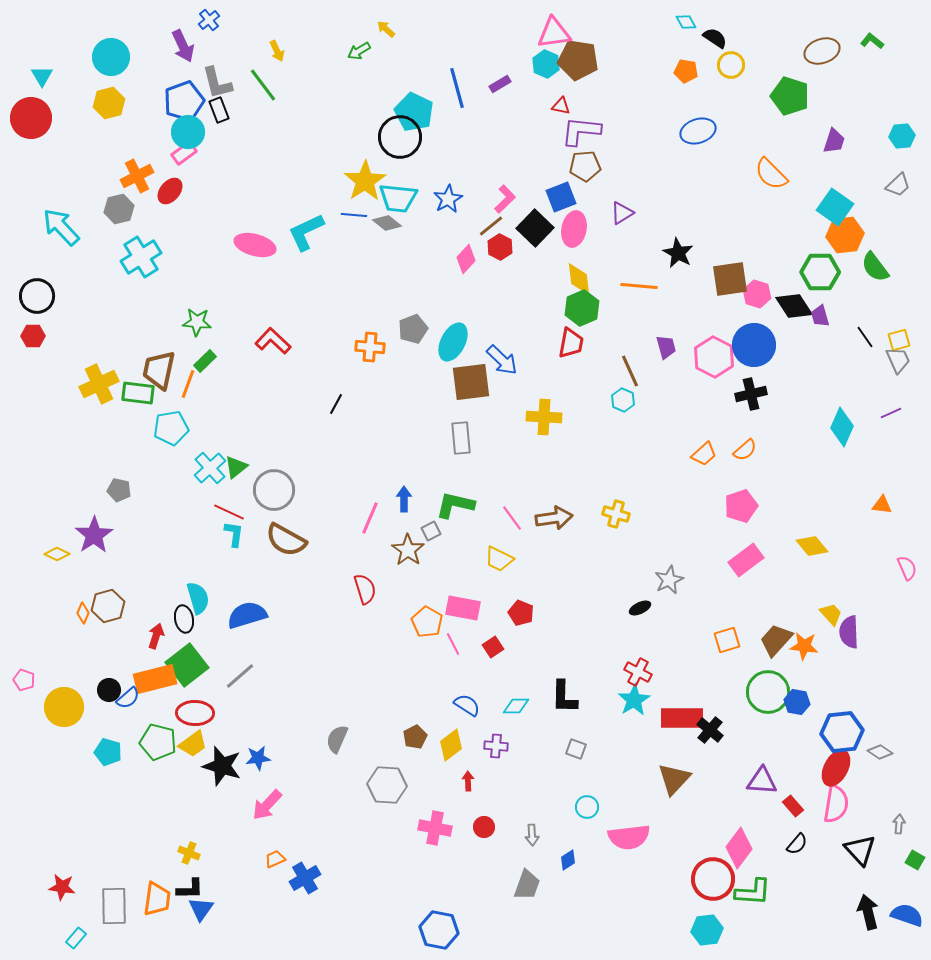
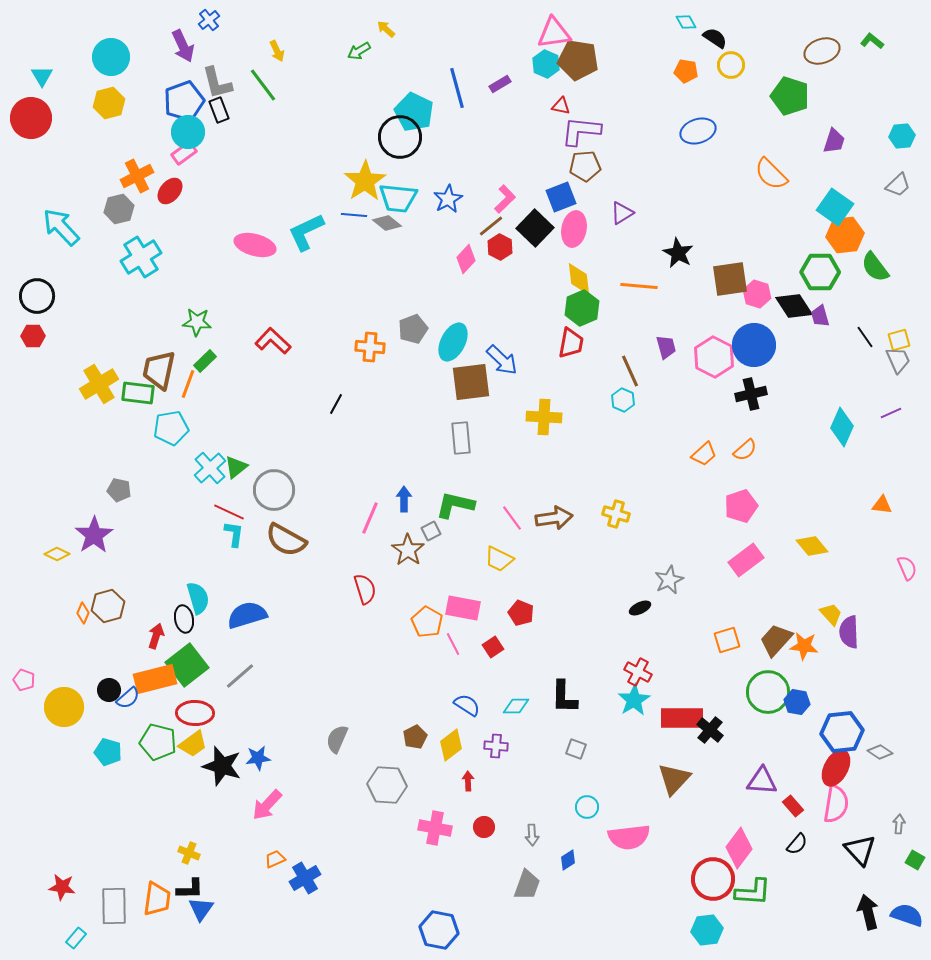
yellow cross at (99, 384): rotated 6 degrees counterclockwise
